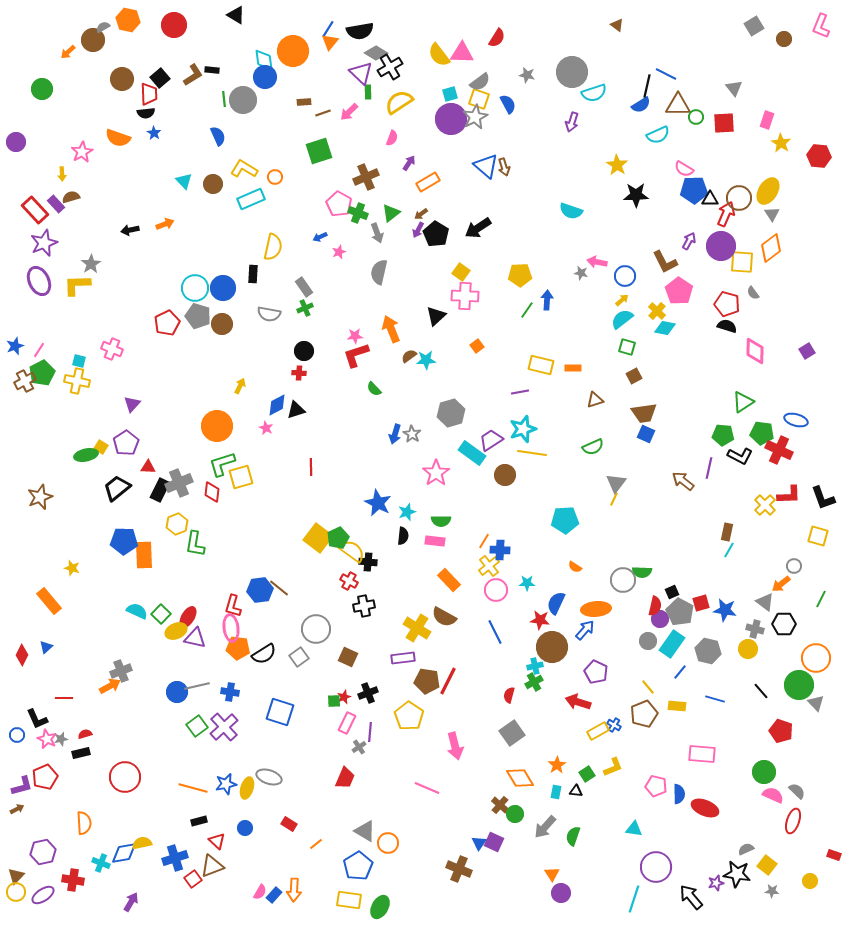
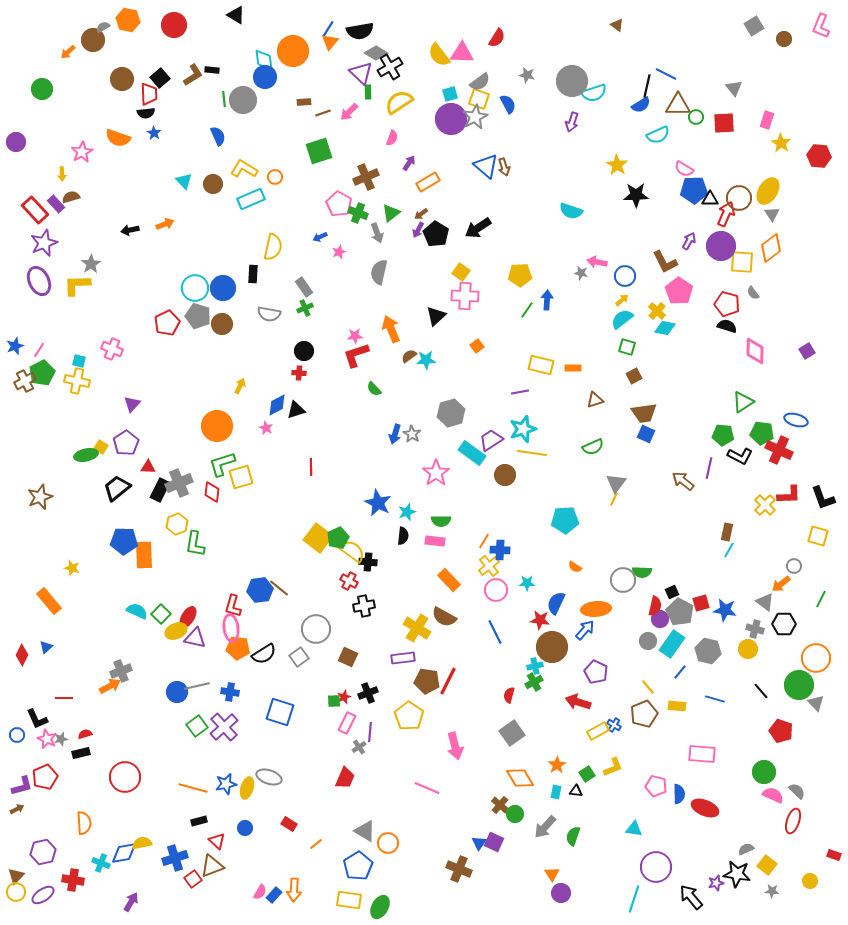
gray circle at (572, 72): moved 9 px down
